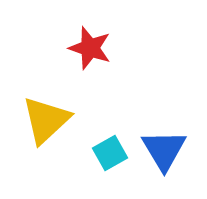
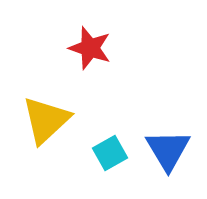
blue triangle: moved 4 px right
